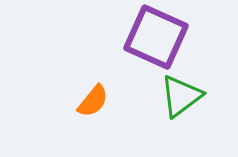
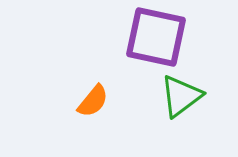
purple square: rotated 12 degrees counterclockwise
